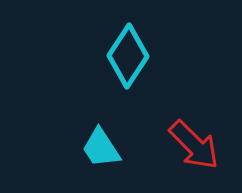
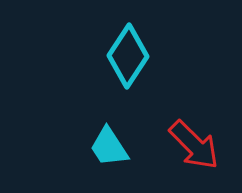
cyan trapezoid: moved 8 px right, 1 px up
